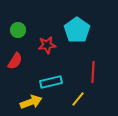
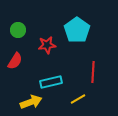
yellow line: rotated 21 degrees clockwise
